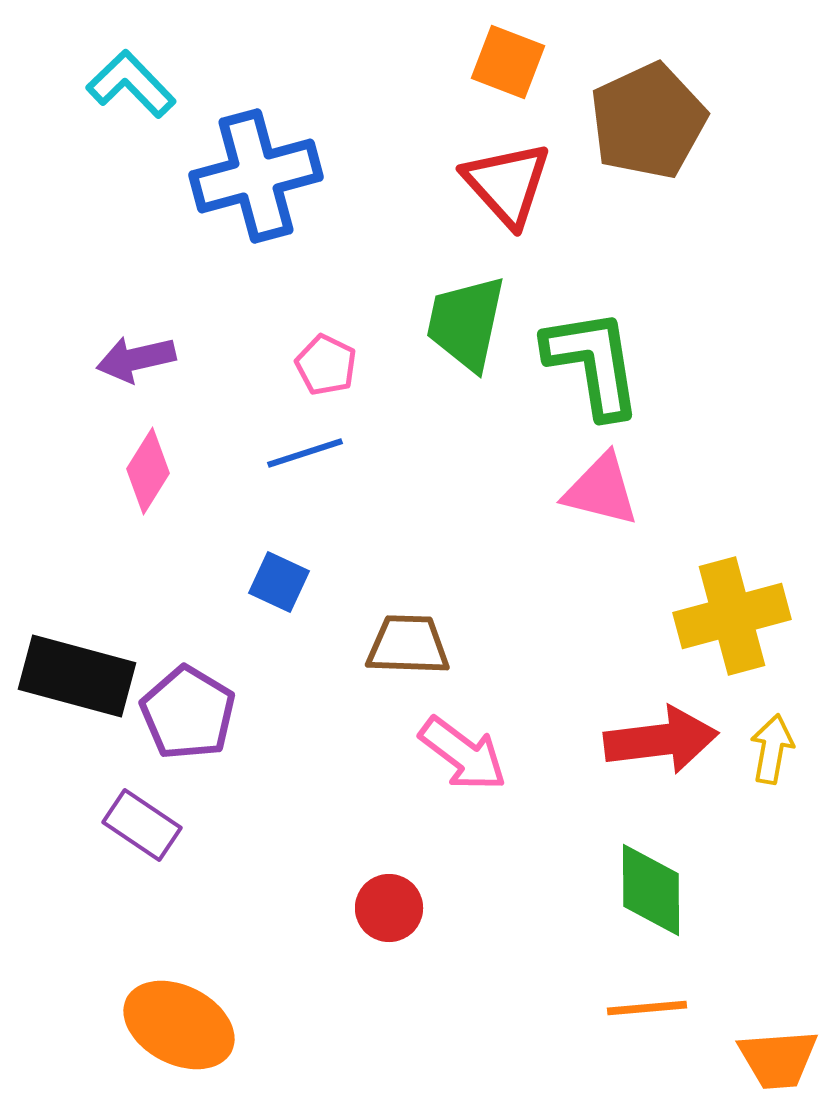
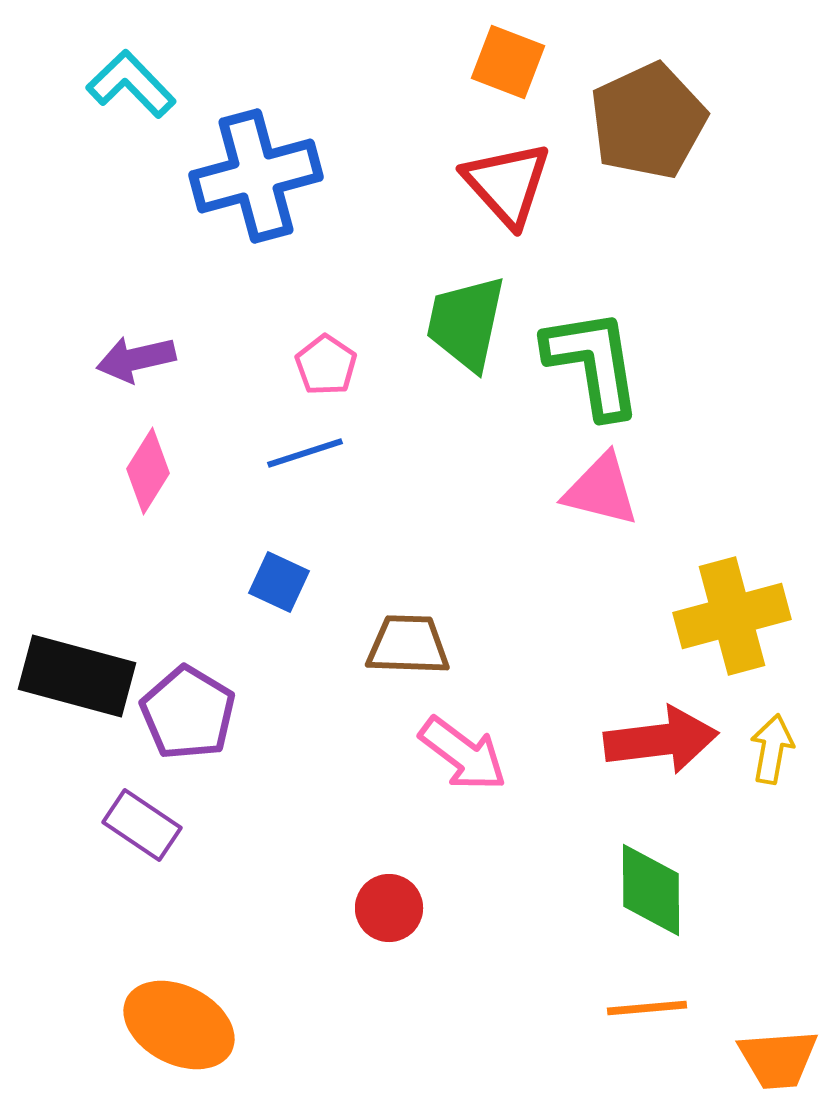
pink pentagon: rotated 8 degrees clockwise
